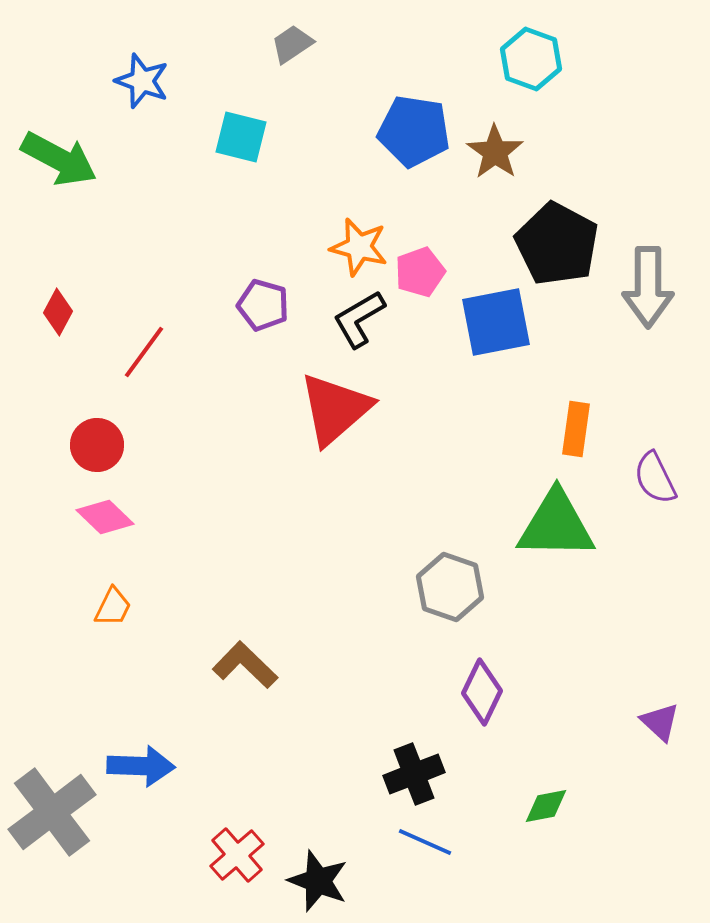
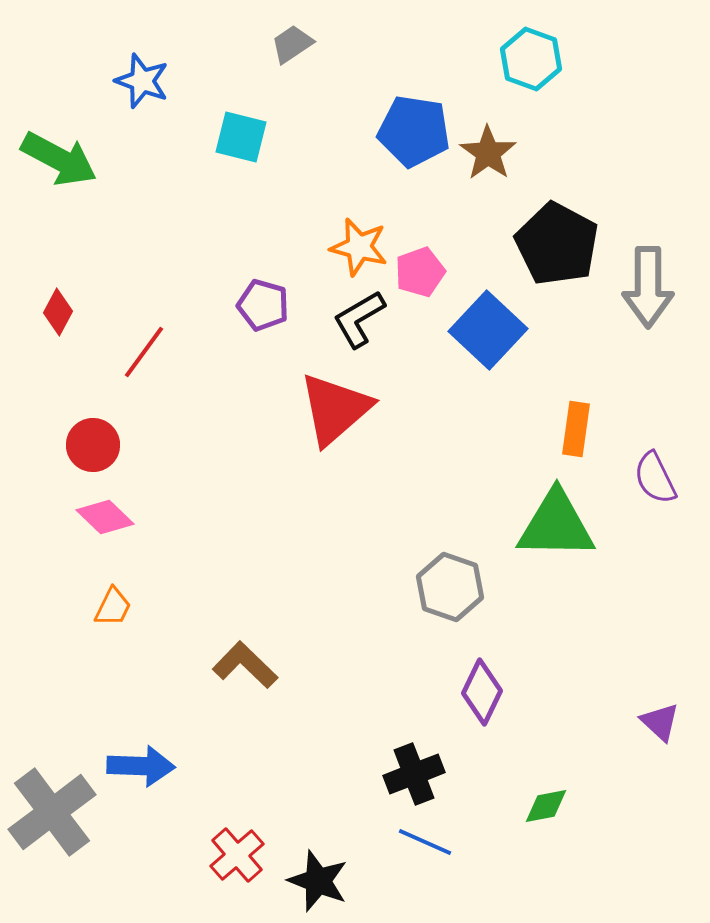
brown star: moved 7 px left, 1 px down
blue square: moved 8 px left, 8 px down; rotated 36 degrees counterclockwise
red circle: moved 4 px left
